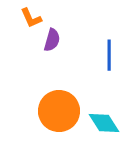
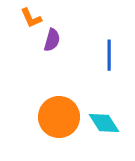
orange circle: moved 6 px down
